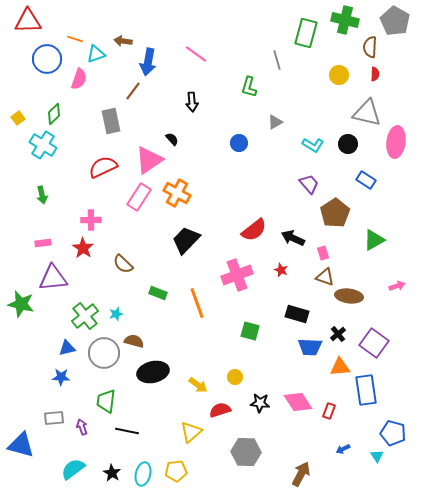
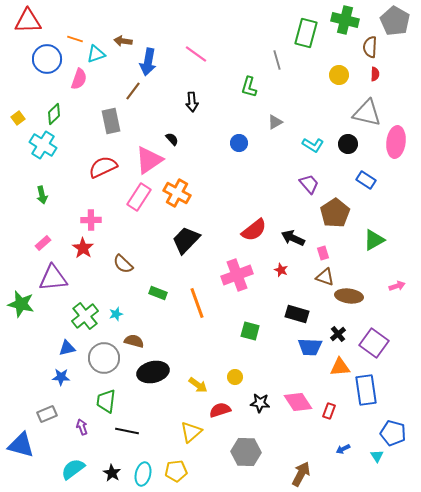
pink rectangle at (43, 243): rotated 35 degrees counterclockwise
gray circle at (104, 353): moved 5 px down
gray rectangle at (54, 418): moved 7 px left, 4 px up; rotated 18 degrees counterclockwise
